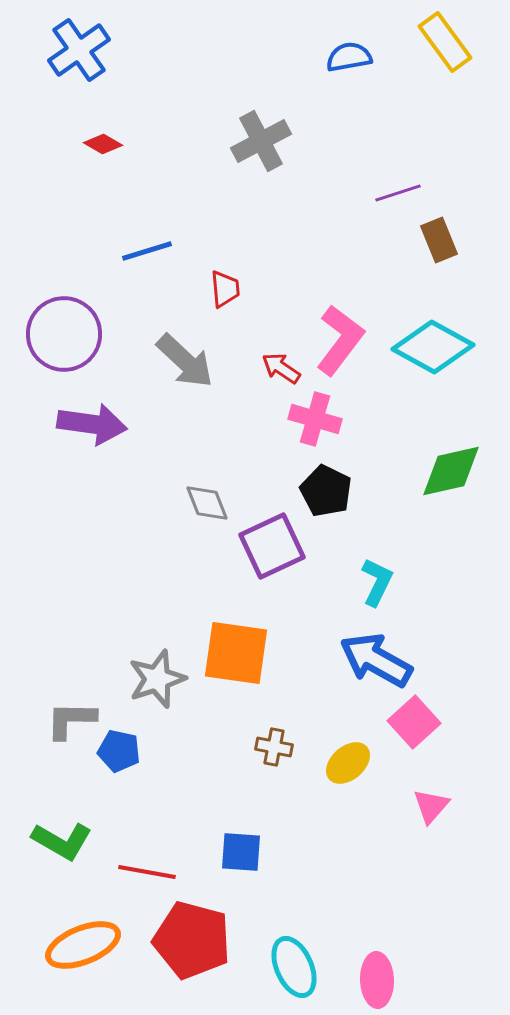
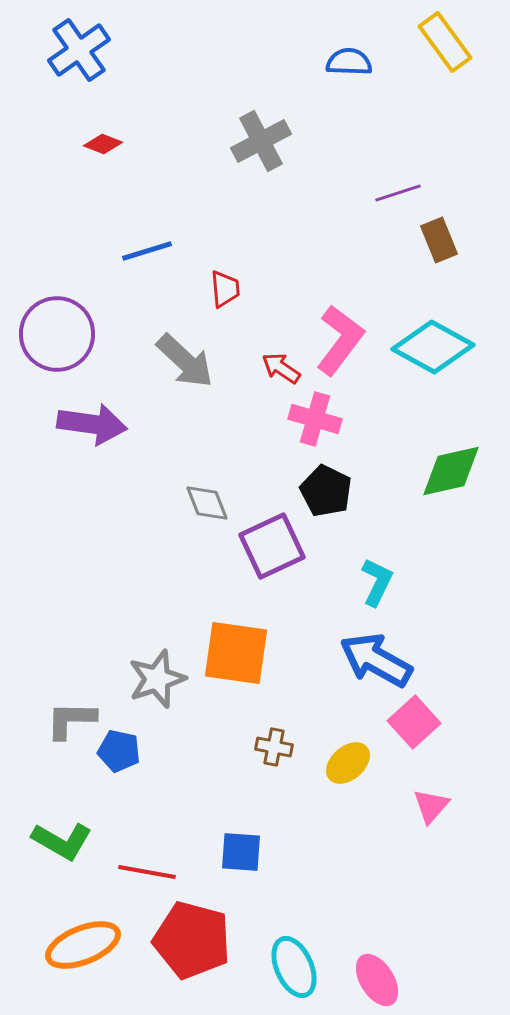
blue semicircle: moved 5 px down; rotated 12 degrees clockwise
red diamond: rotated 9 degrees counterclockwise
purple circle: moved 7 px left
pink ellipse: rotated 30 degrees counterclockwise
